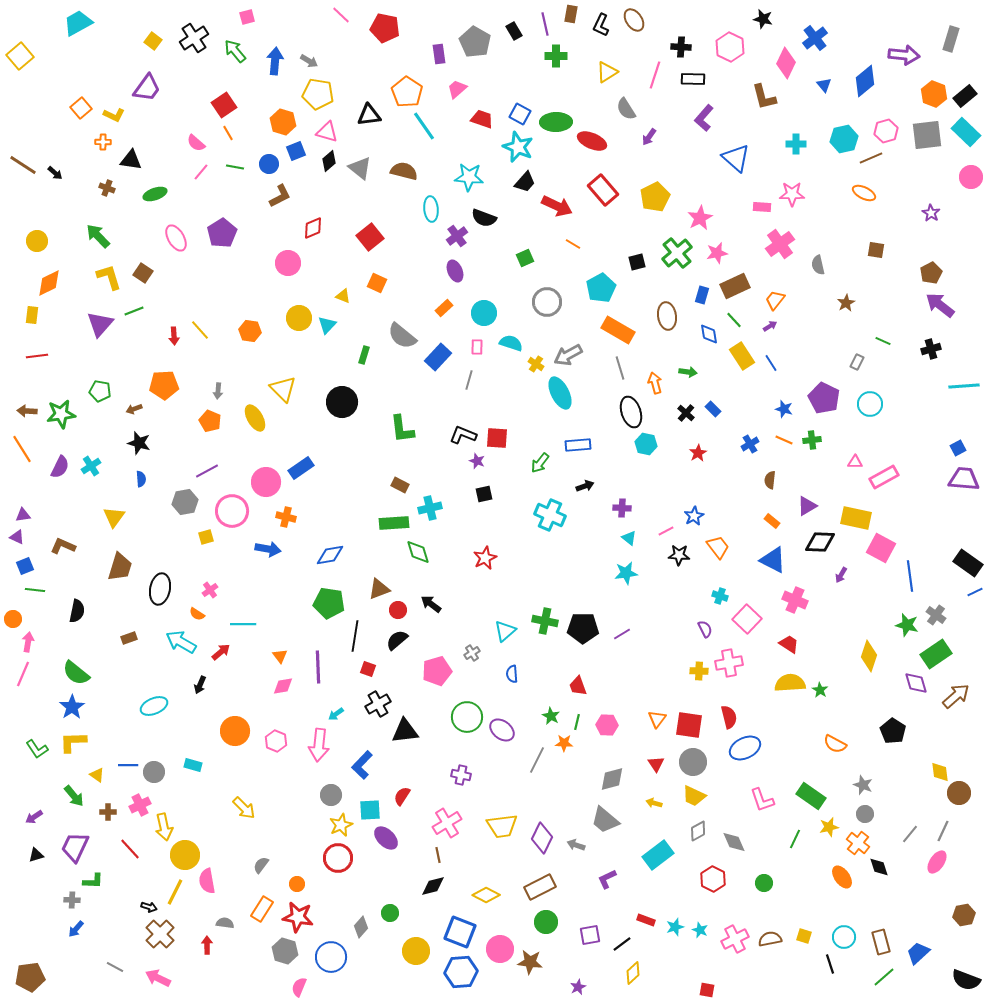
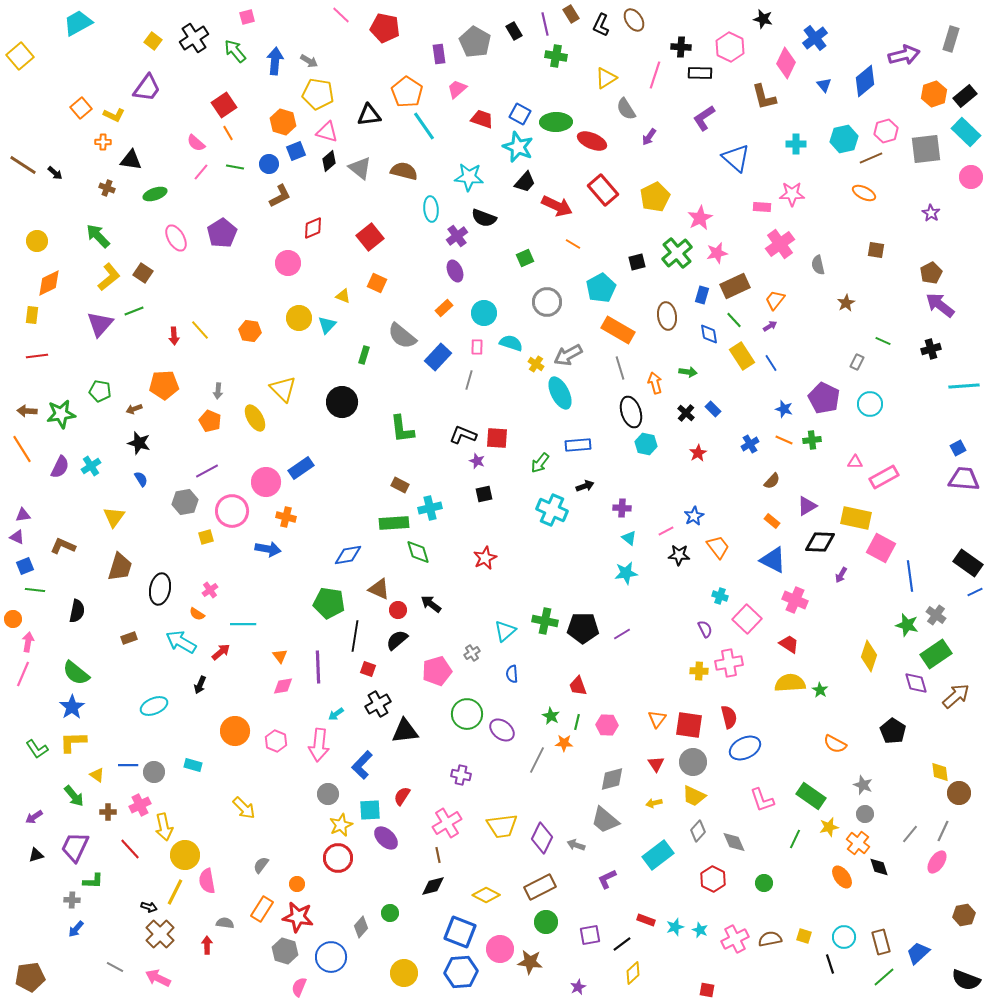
brown rectangle at (571, 14): rotated 42 degrees counterclockwise
purple arrow at (904, 55): rotated 20 degrees counterclockwise
green cross at (556, 56): rotated 10 degrees clockwise
yellow triangle at (607, 72): moved 1 px left, 6 px down
black rectangle at (693, 79): moved 7 px right, 6 px up
orange hexagon at (934, 94): rotated 20 degrees clockwise
purple L-shape at (704, 118): rotated 16 degrees clockwise
gray square at (927, 135): moved 1 px left, 14 px down
yellow L-shape at (109, 277): rotated 68 degrees clockwise
blue semicircle at (141, 479): rotated 28 degrees counterclockwise
brown semicircle at (770, 480): moved 2 px right, 1 px down; rotated 144 degrees counterclockwise
cyan cross at (550, 515): moved 2 px right, 5 px up
blue diamond at (330, 555): moved 18 px right
brown triangle at (379, 589): rotated 45 degrees clockwise
green circle at (467, 717): moved 3 px up
gray circle at (331, 795): moved 3 px left, 1 px up
yellow arrow at (654, 803): rotated 28 degrees counterclockwise
gray diamond at (698, 831): rotated 20 degrees counterclockwise
yellow circle at (416, 951): moved 12 px left, 22 px down
